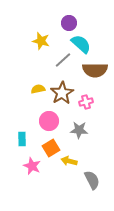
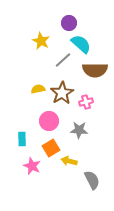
yellow star: rotated 12 degrees clockwise
